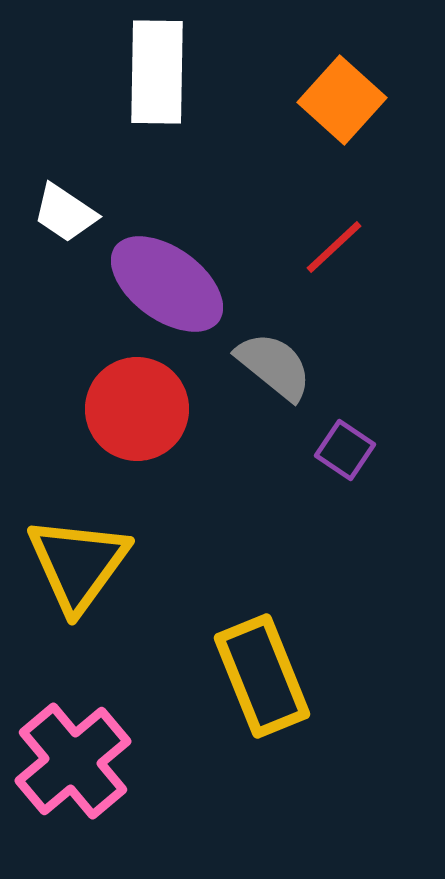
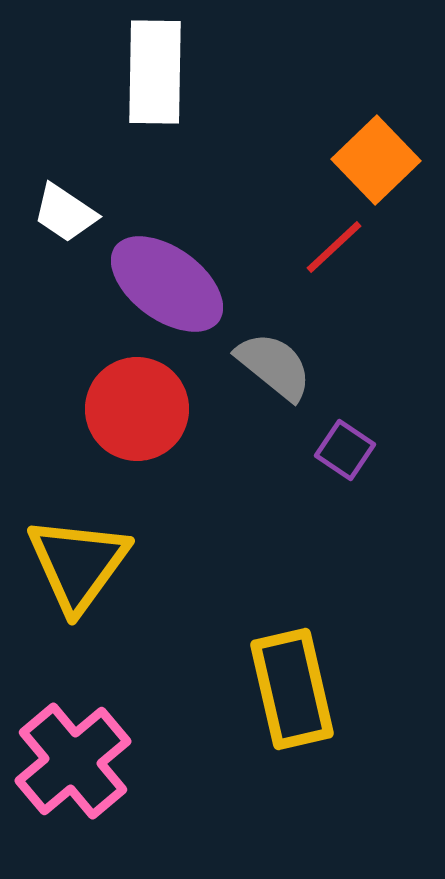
white rectangle: moved 2 px left
orange square: moved 34 px right, 60 px down; rotated 4 degrees clockwise
yellow rectangle: moved 30 px right, 13 px down; rotated 9 degrees clockwise
